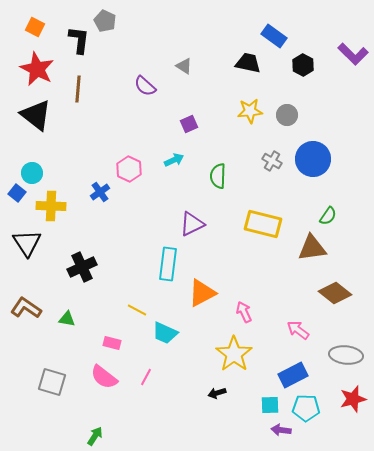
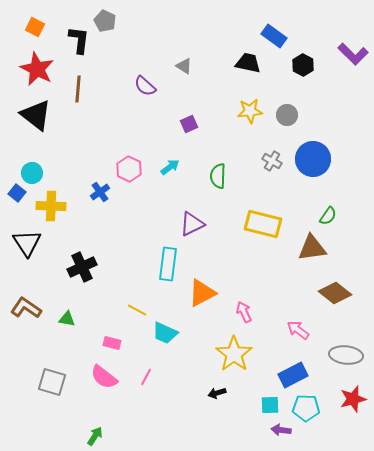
cyan arrow at (174, 160): moved 4 px left, 7 px down; rotated 12 degrees counterclockwise
